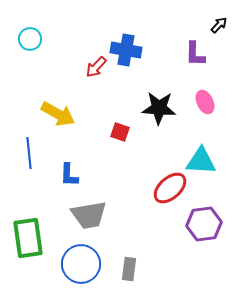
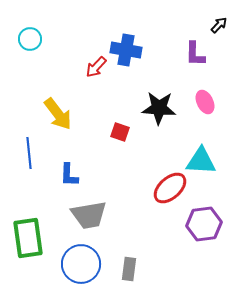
yellow arrow: rotated 24 degrees clockwise
